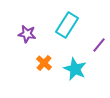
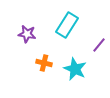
orange cross: rotated 28 degrees counterclockwise
